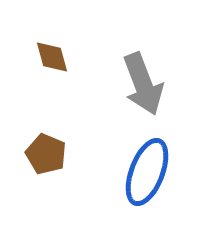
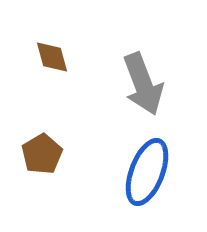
brown pentagon: moved 4 px left; rotated 18 degrees clockwise
